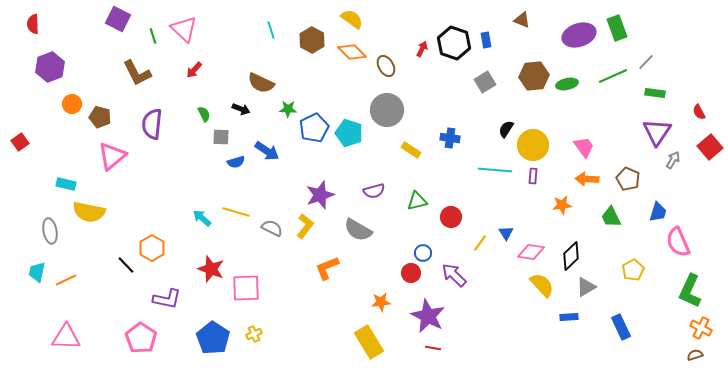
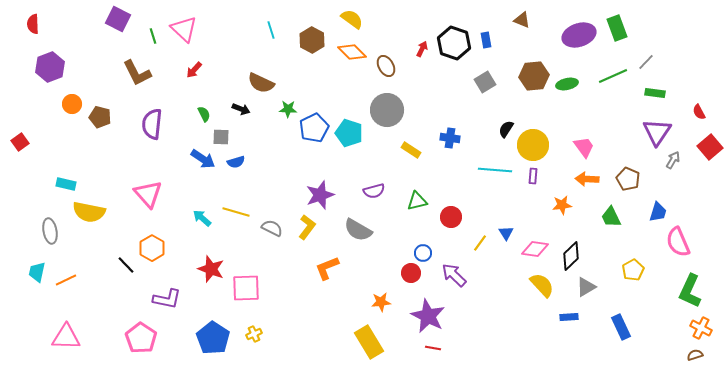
blue arrow at (267, 151): moved 64 px left, 8 px down
pink triangle at (112, 156): moved 36 px right, 38 px down; rotated 32 degrees counterclockwise
yellow L-shape at (305, 226): moved 2 px right, 1 px down
pink diamond at (531, 252): moved 4 px right, 3 px up
